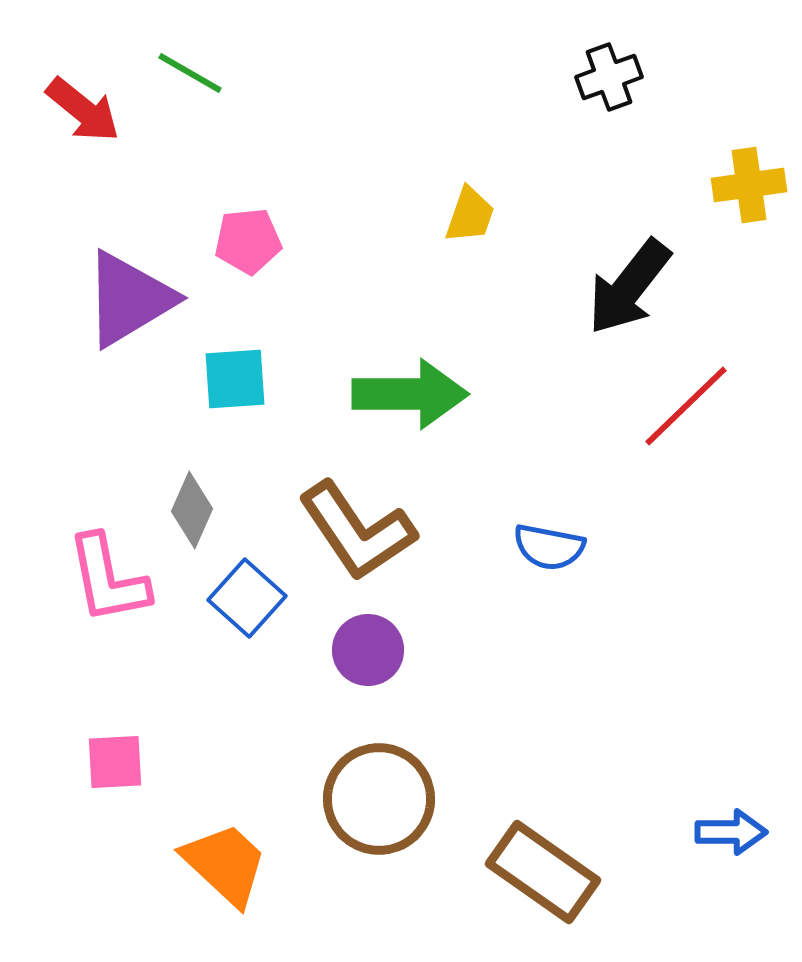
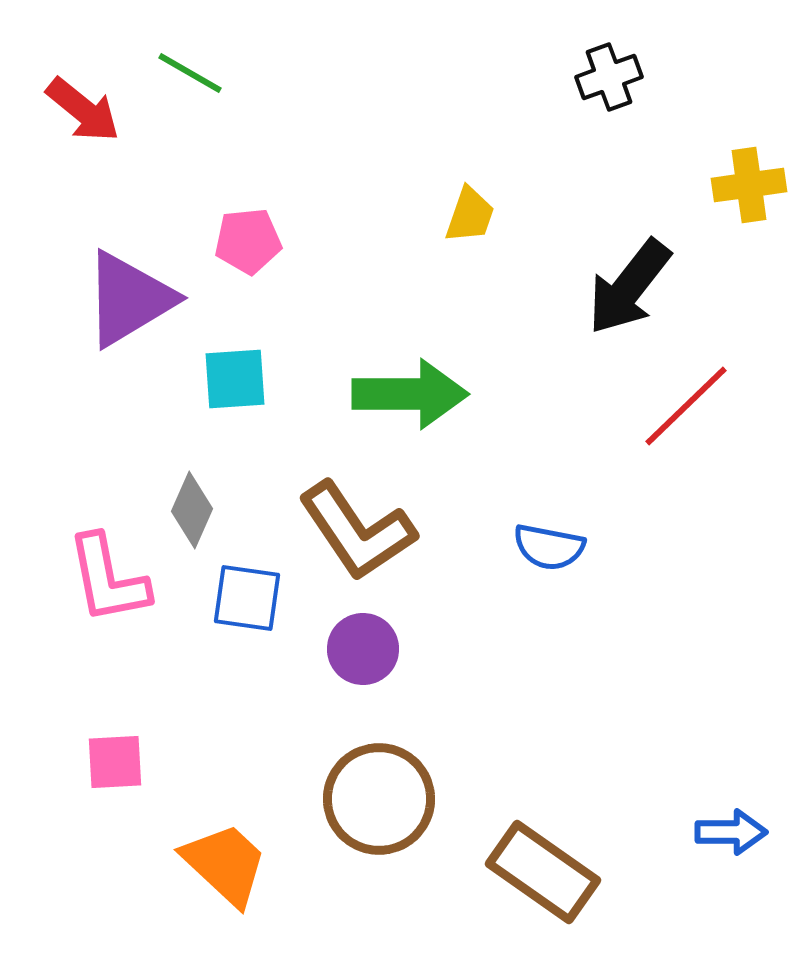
blue square: rotated 34 degrees counterclockwise
purple circle: moved 5 px left, 1 px up
